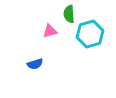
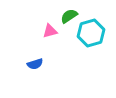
green semicircle: moved 2 px down; rotated 60 degrees clockwise
cyan hexagon: moved 1 px right, 1 px up
